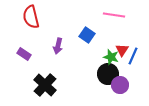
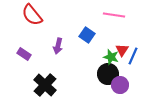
red semicircle: moved 1 px right, 2 px up; rotated 25 degrees counterclockwise
